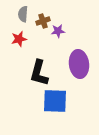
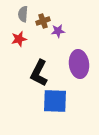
black L-shape: rotated 12 degrees clockwise
